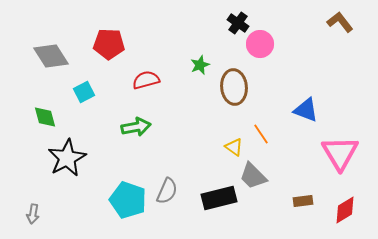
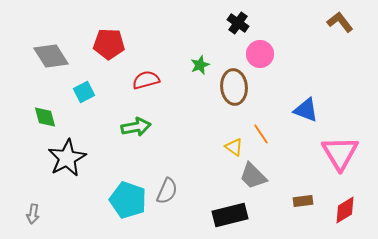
pink circle: moved 10 px down
black rectangle: moved 11 px right, 17 px down
